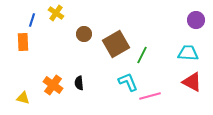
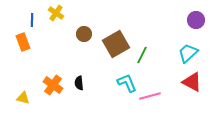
blue line: rotated 16 degrees counterclockwise
orange rectangle: rotated 18 degrees counterclockwise
cyan trapezoid: rotated 45 degrees counterclockwise
cyan L-shape: moved 1 px left, 1 px down
